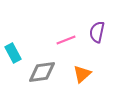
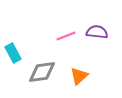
purple semicircle: rotated 85 degrees clockwise
pink line: moved 4 px up
orange triangle: moved 3 px left, 2 px down
